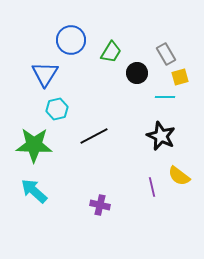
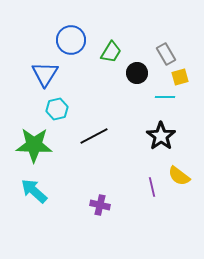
black star: rotated 12 degrees clockwise
